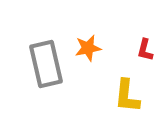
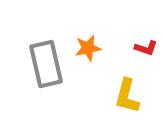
red L-shape: moved 1 px right, 2 px up; rotated 85 degrees counterclockwise
yellow L-shape: rotated 9 degrees clockwise
